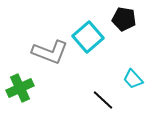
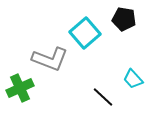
cyan square: moved 3 px left, 4 px up
gray L-shape: moved 7 px down
black line: moved 3 px up
